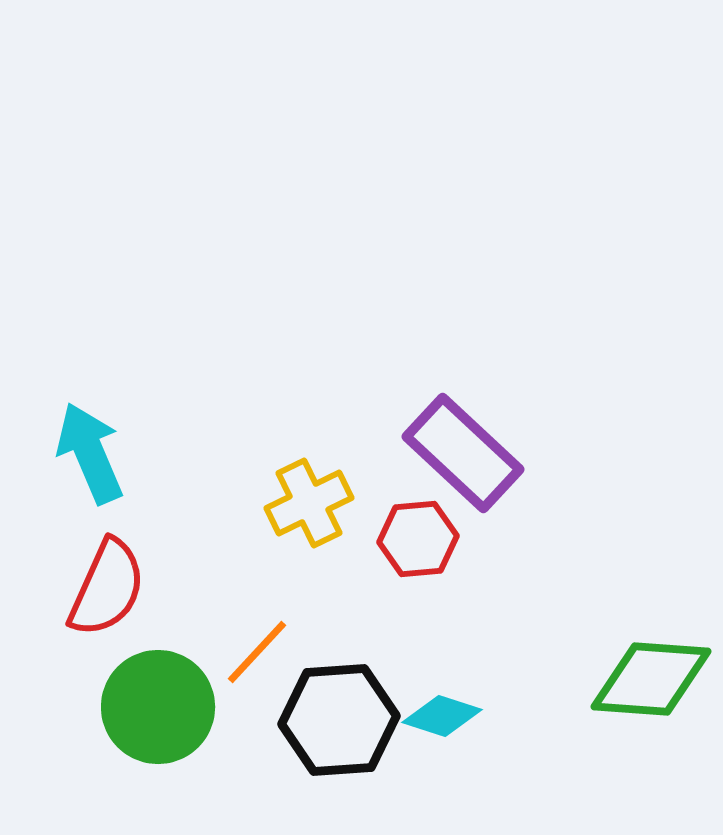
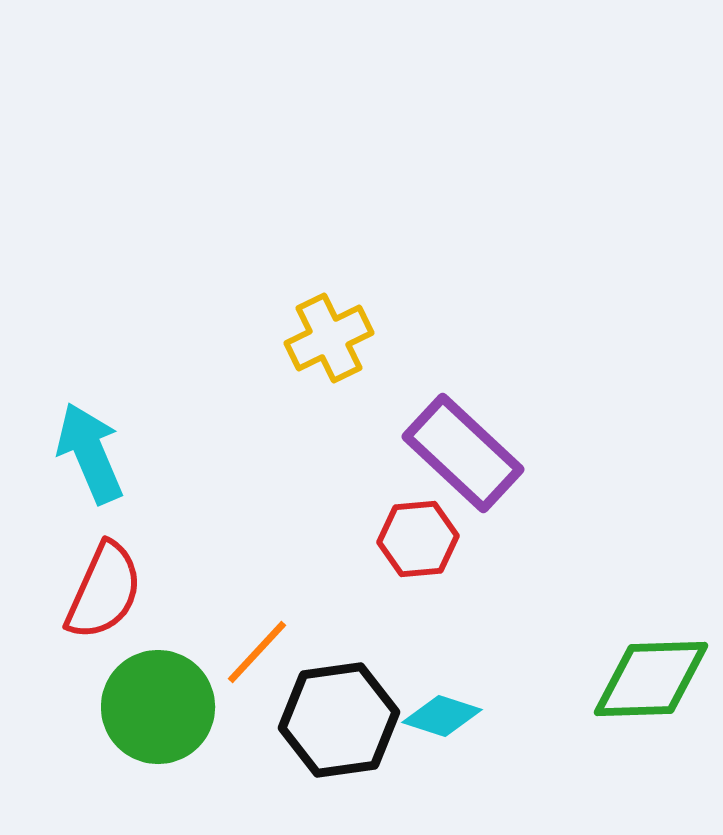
yellow cross: moved 20 px right, 165 px up
red semicircle: moved 3 px left, 3 px down
green diamond: rotated 6 degrees counterclockwise
black hexagon: rotated 4 degrees counterclockwise
